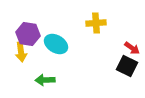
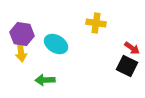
yellow cross: rotated 12 degrees clockwise
purple hexagon: moved 6 px left
